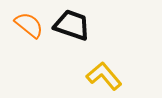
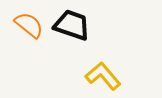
yellow L-shape: moved 1 px left
